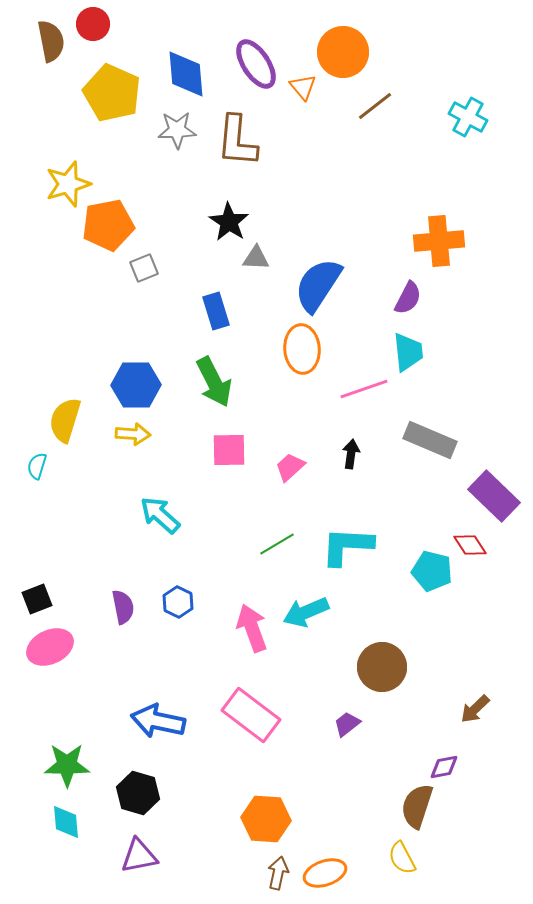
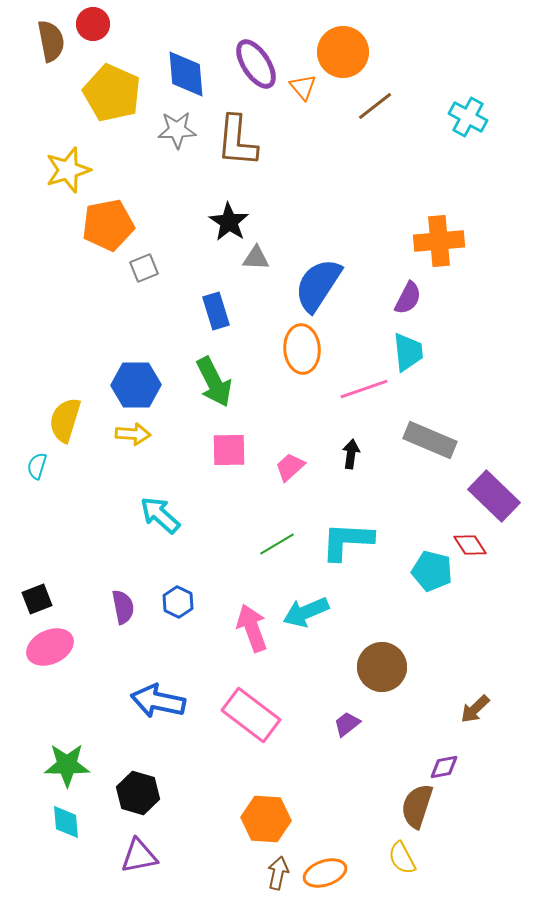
yellow star at (68, 184): moved 14 px up
cyan L-shape at (347, 546): moved 5 px up
blue arrow at (158, 721): moved 20 px up
